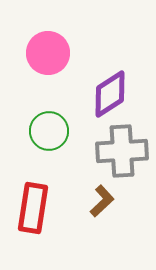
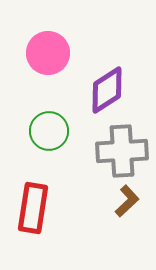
purple diamond: moved 3 px left, 4 px up
brown L-shape: moved 25 px right
